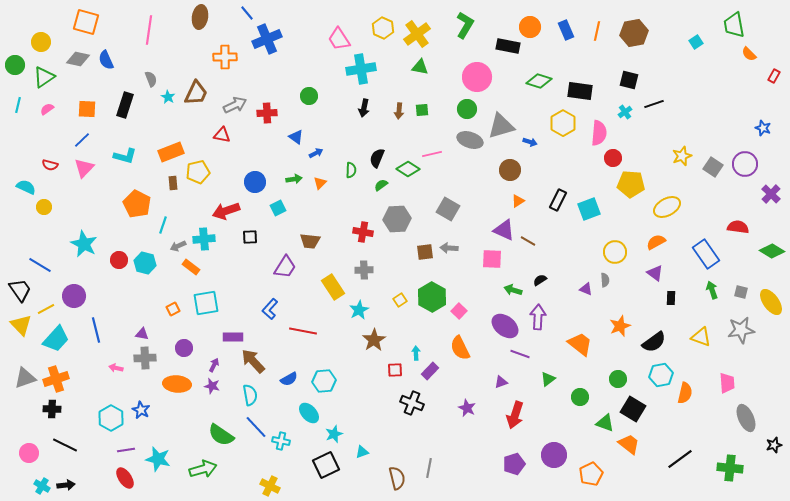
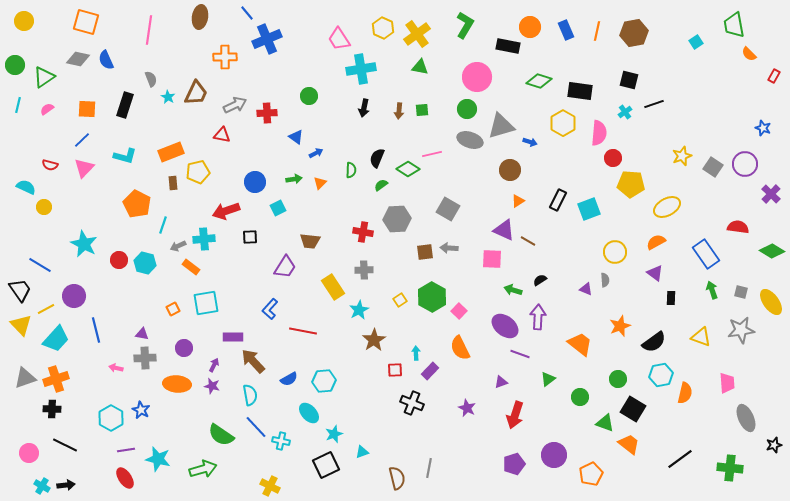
yellow circle at (41, 42): moved 17 px left, 21 px up
